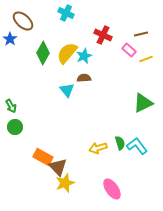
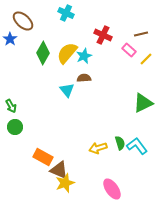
yellow line: rotated 24 degrees counterclockwise
brown triangle: moved 1 px right, 3 px down; rotated 24 degrees counterclockwise
